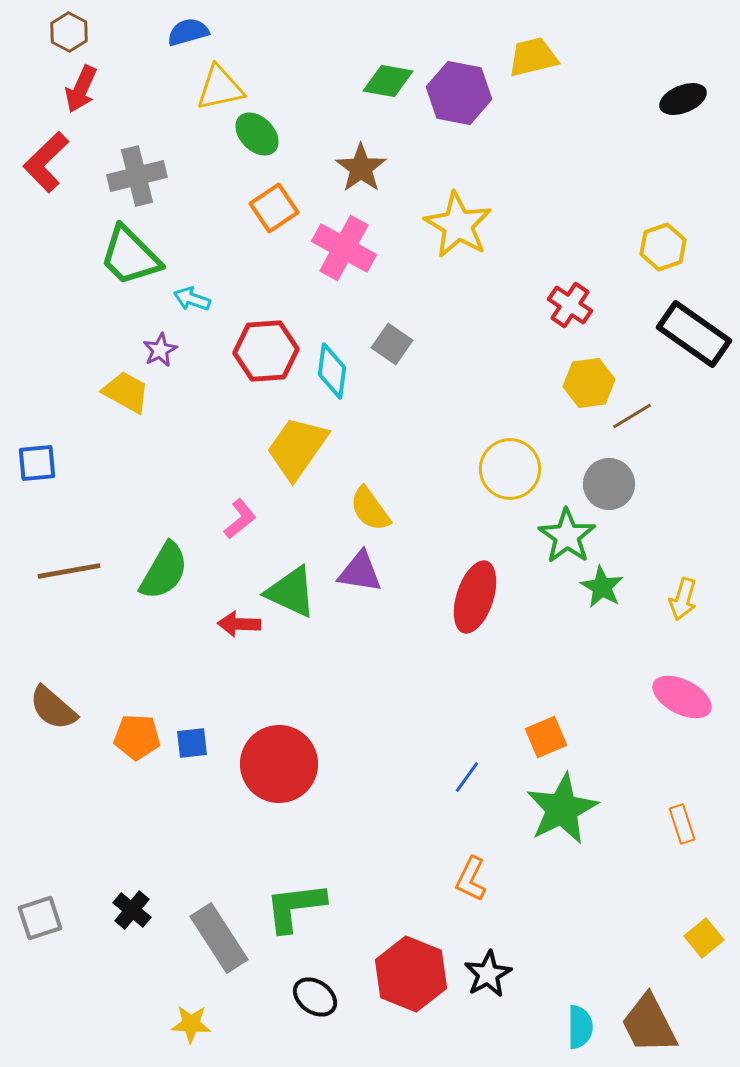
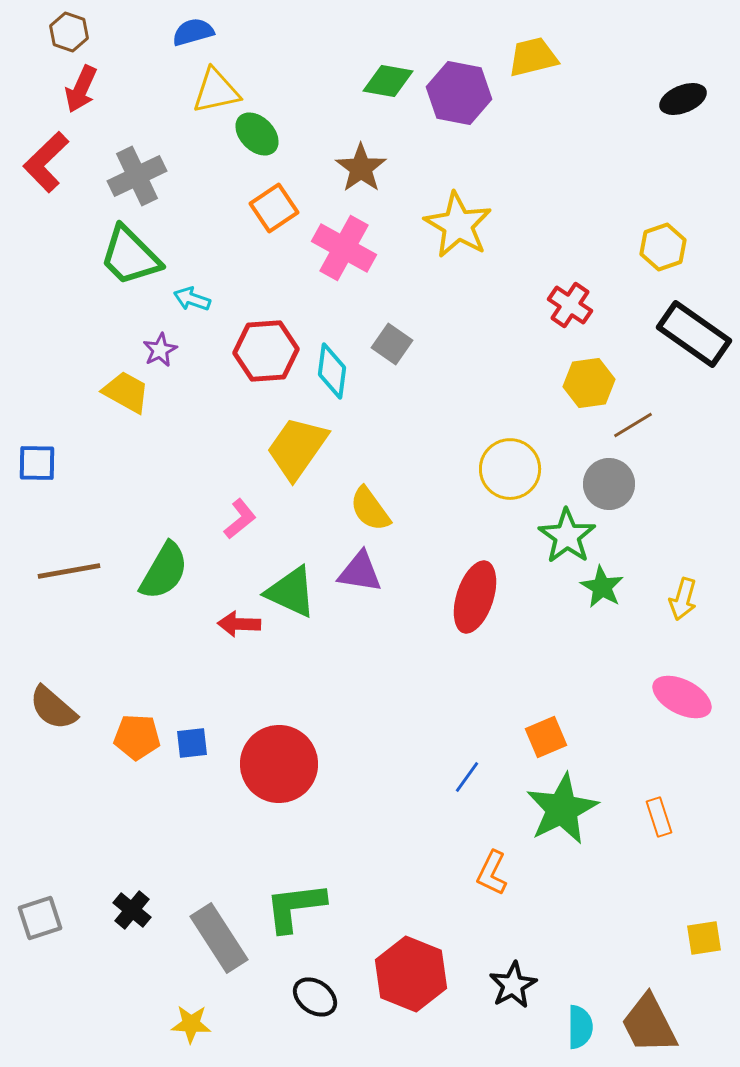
brown hexagon at (69, 32): rotated 9 degrees counterclockwise
blue semicircle at (188, 32): moved 5 px right
yellow triangle at (220, 88): moved 4 px left, 3 px down
gray cross at (137, 176): rotated 12 degrees counterclockwise
brown line at (632, 416): moved 1 px right, 9 px down
blue square at (37, 463): rotated 6 degrees clockwise
orange rectangle at (682, 824): moved 23 px left, 7 px up
orange L-shape at (471, 879): moved 21 px right, 6 px up
yellow square at (704, 938): rotated 30 degrees clockwise
black star at (488, 974): moved 25 px right, 11 px down
